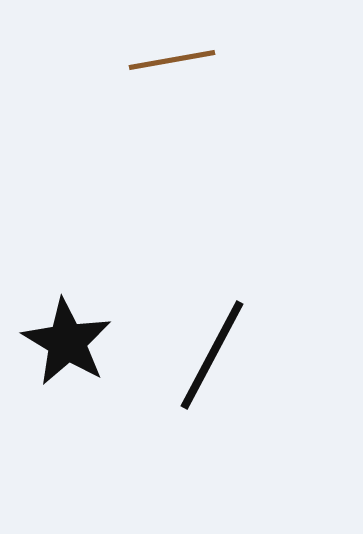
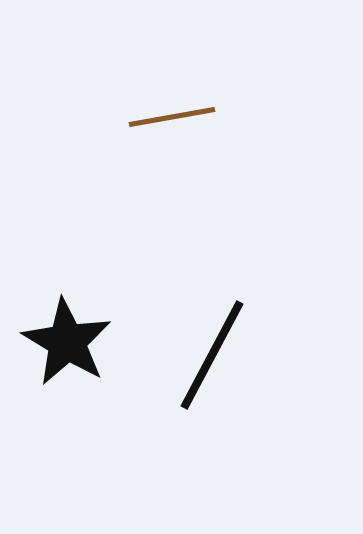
brown line: moved 57 px down
